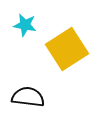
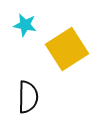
black semicircle: rotated 84 degrees clockwise
